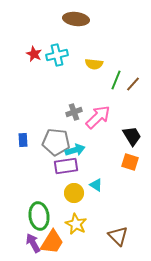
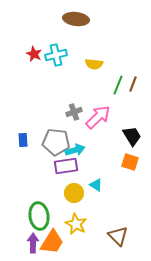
cyan cross: moved 1 px left
green line: moved 2 px right, 5 px down
brown line: rotated 21 degrees counterclockwise
purple arrow: rotated 30 degrees clockwise
